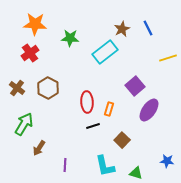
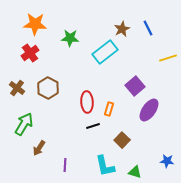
green triangle: moved 1 px left, 1 px up
